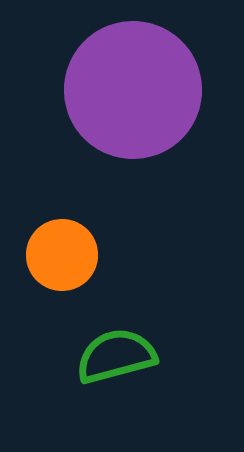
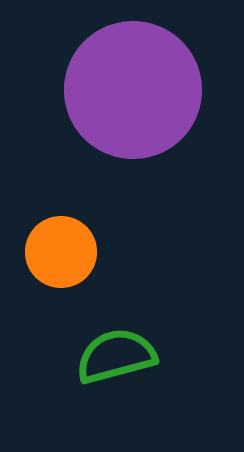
orange circle: moved 1 px left, 3 px up
